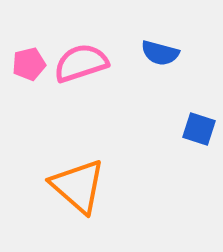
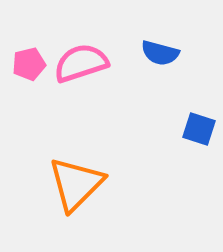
orange triangle: moved 2 px left, 2 px up; rotated 34 degrees clockwise
